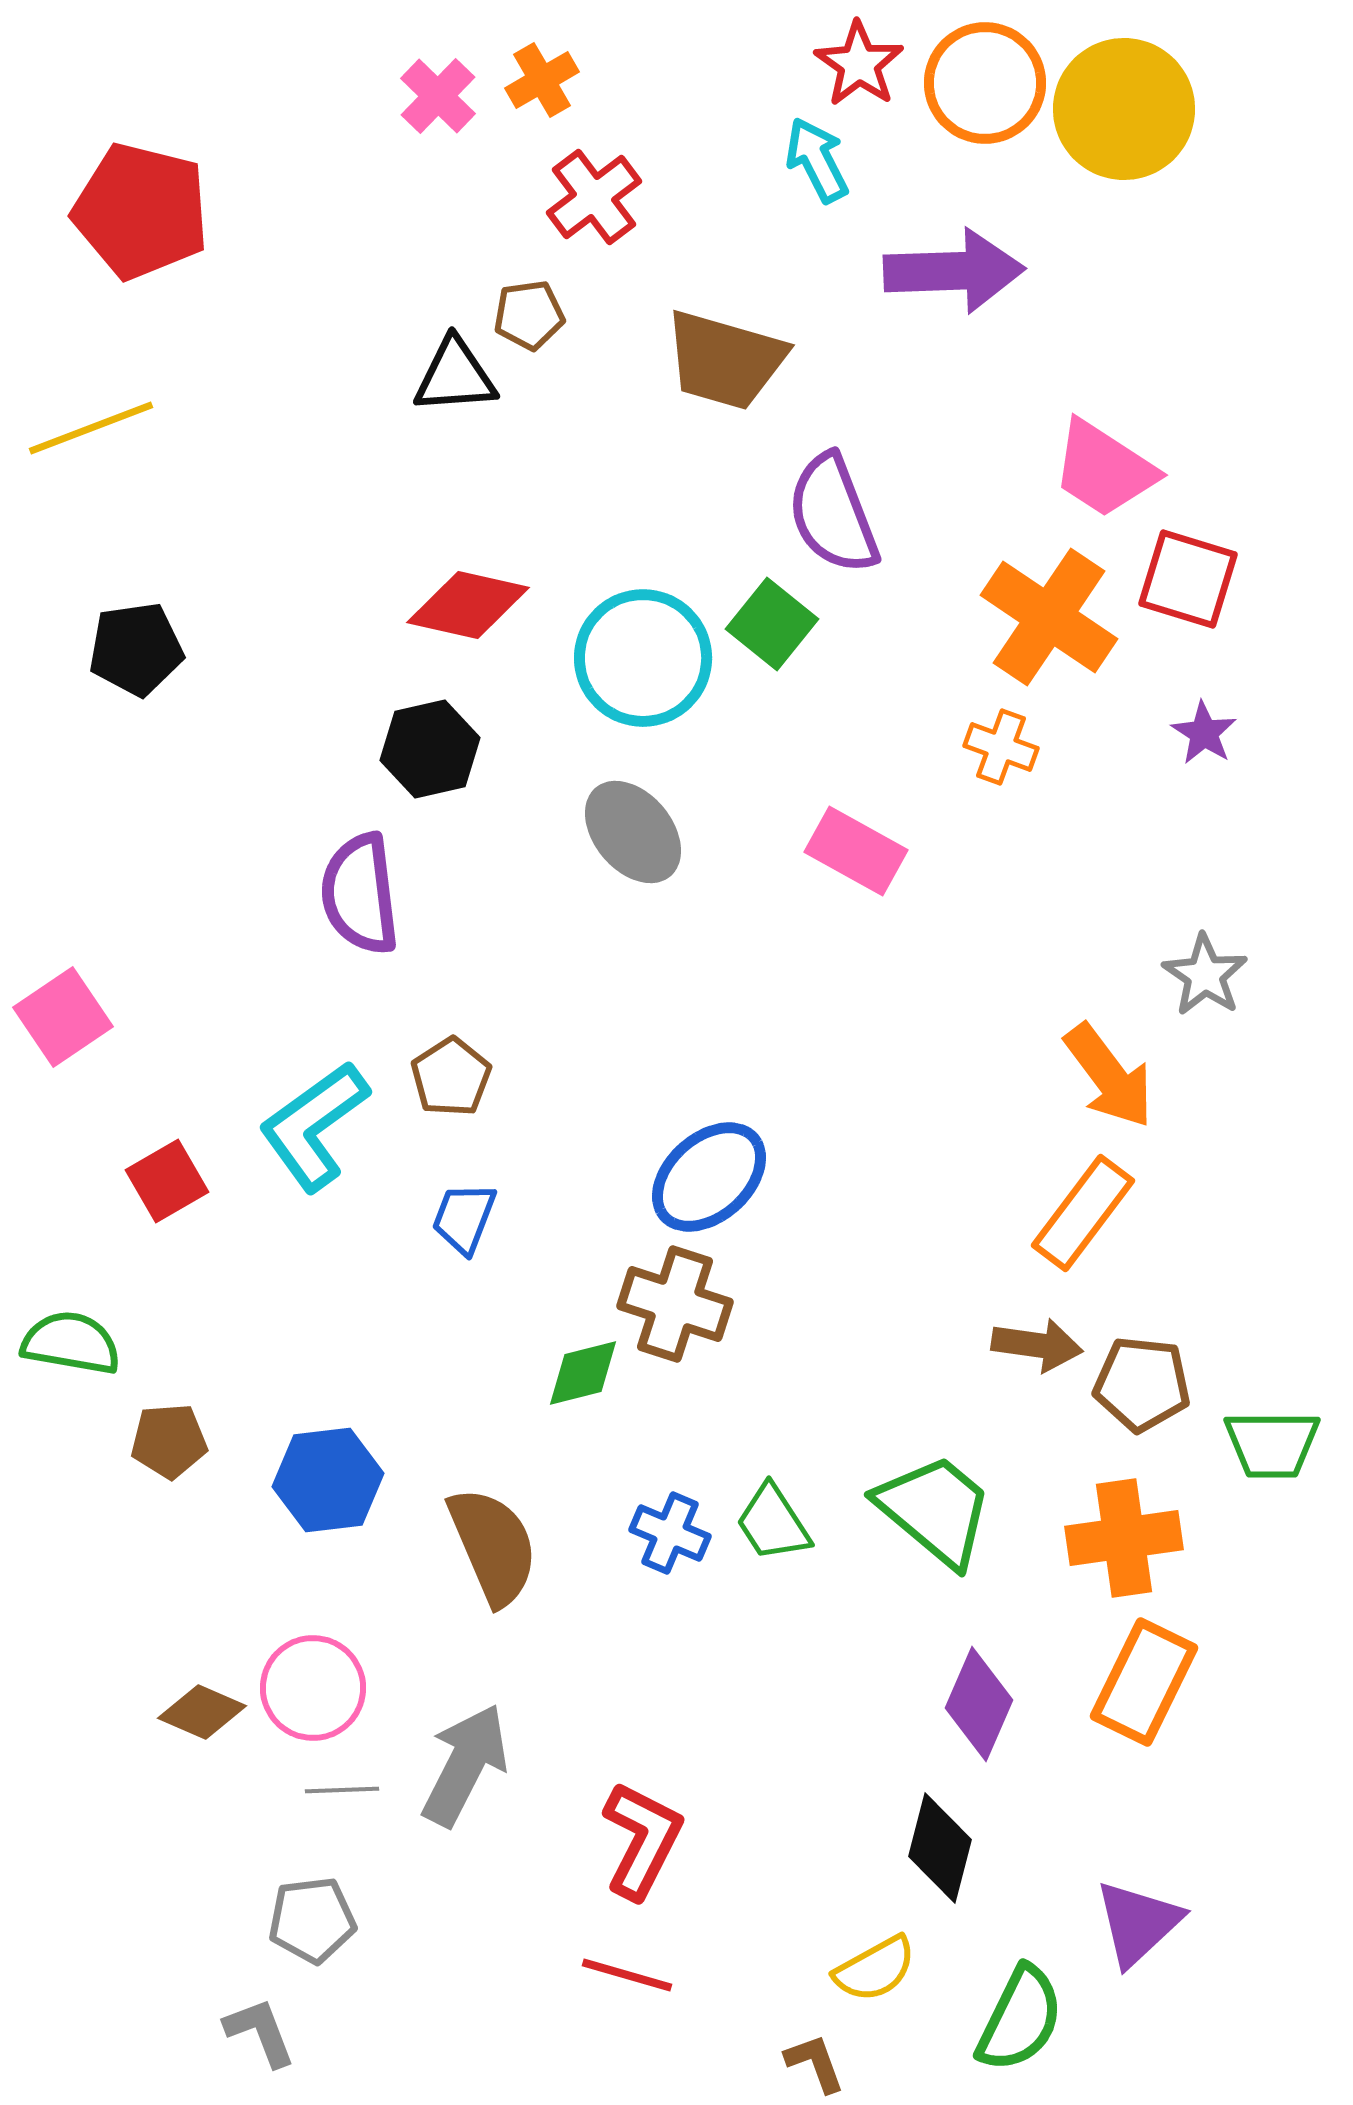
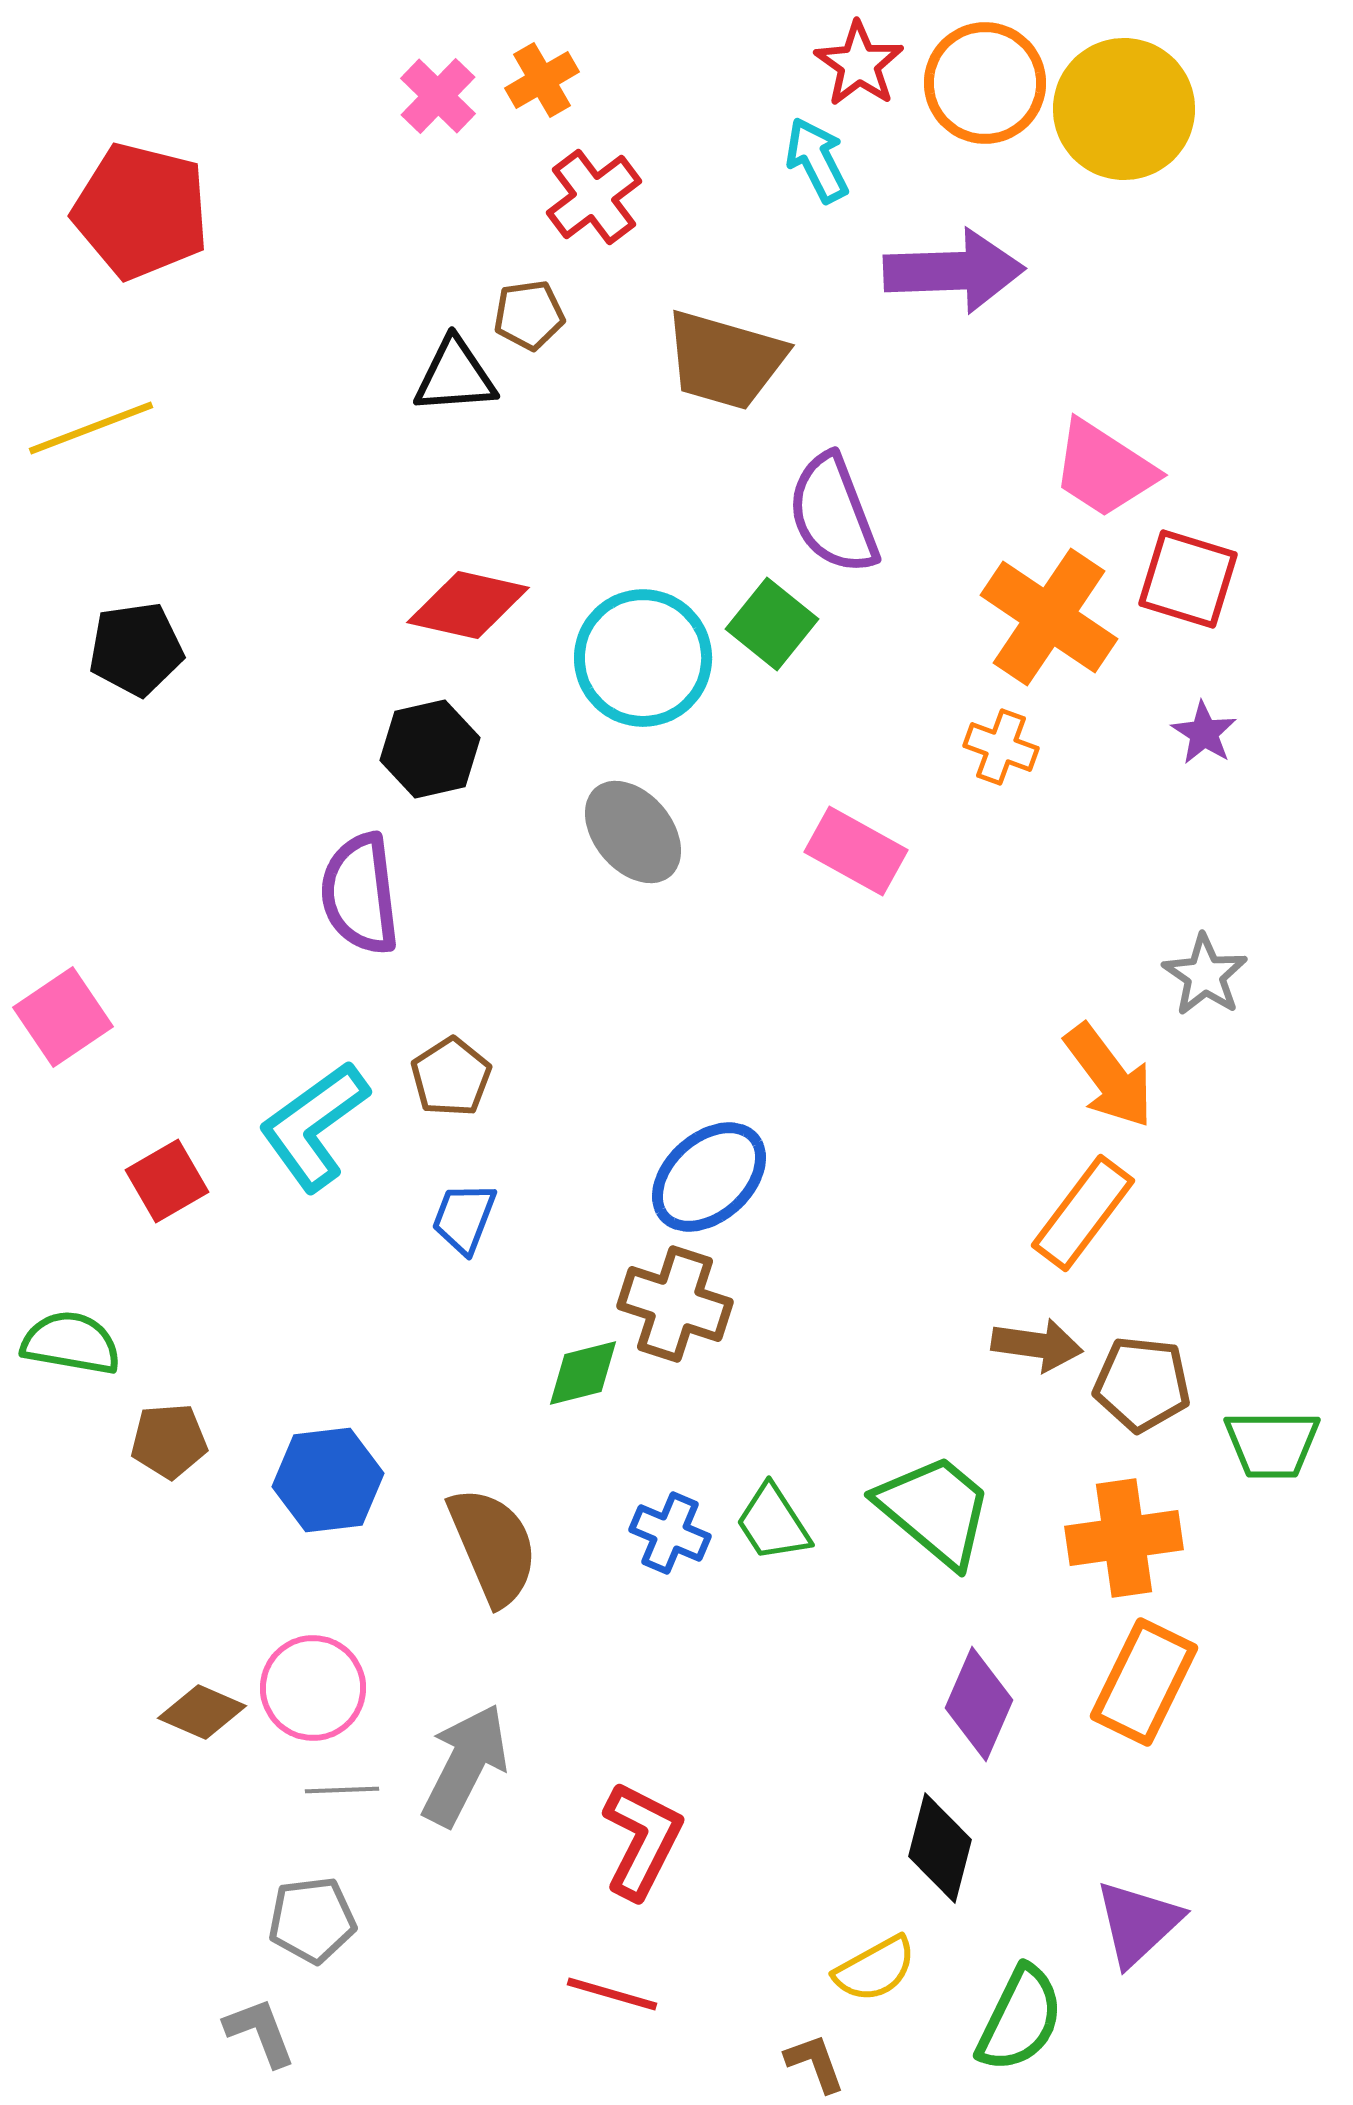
red line at (627, 1975): moved 15 px left, 19 px down
